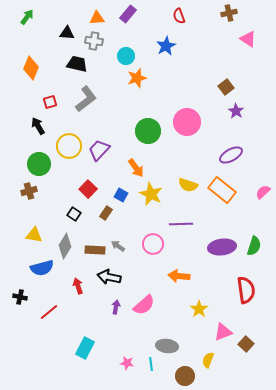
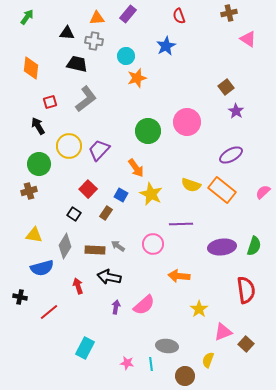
orange diamond at (31, 68): rotated 15 degrees counterclockwise
yellow semicircle at (188, 185): moved 3 px right
